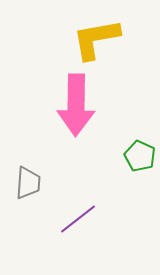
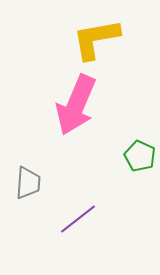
pink arrow: rotated 22 degrees clockwise
